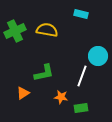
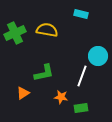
green cross: moved 2 px down
